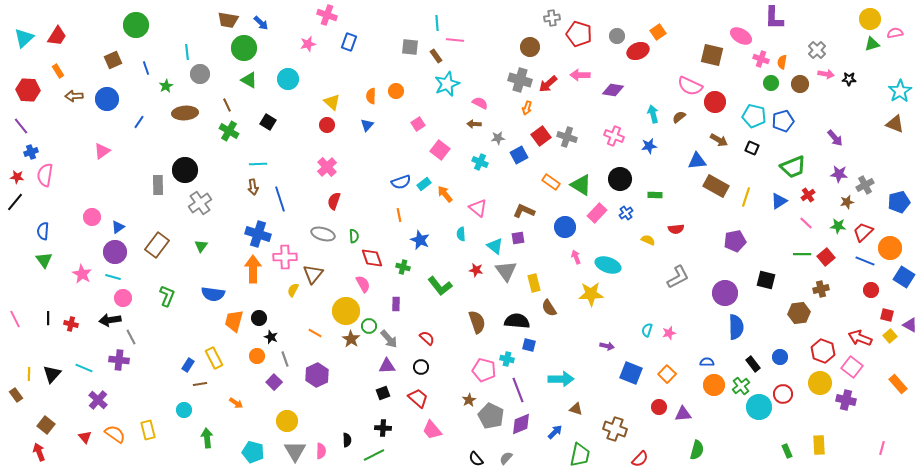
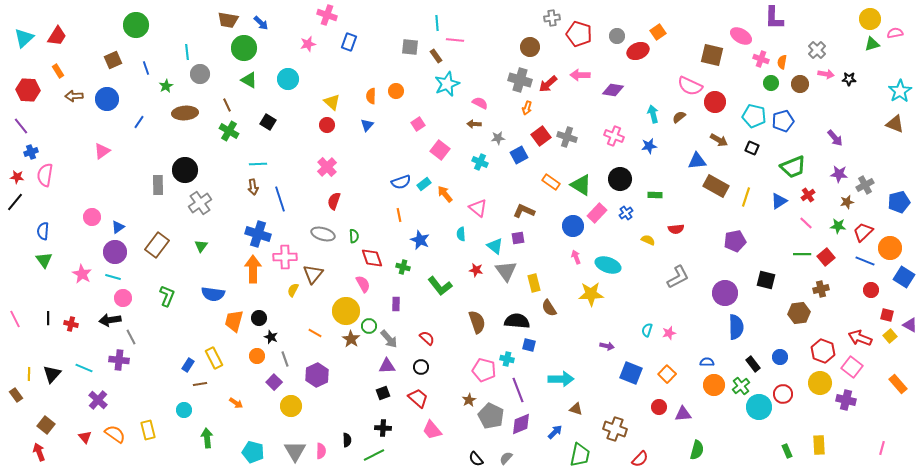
blue circle at (565, 227): moved 8 px right, 1 px up
yellow circle at (287, 421): moved 4 px right, 15 px up
